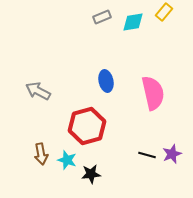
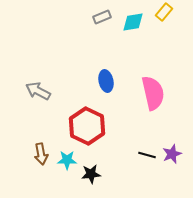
red hexagon: rotated 18 degrees counterclockwise
cyan star: rotated 18 degrees counterclockwise
